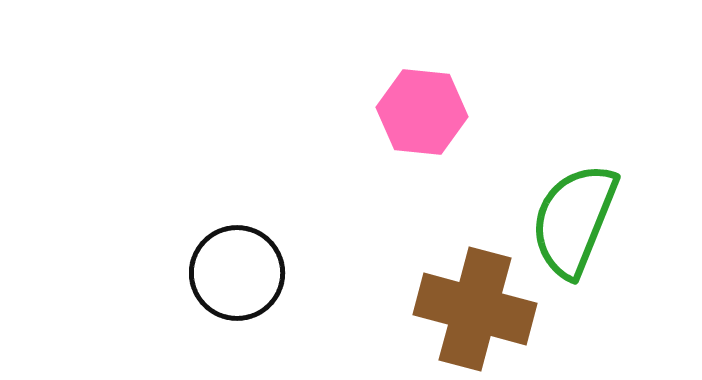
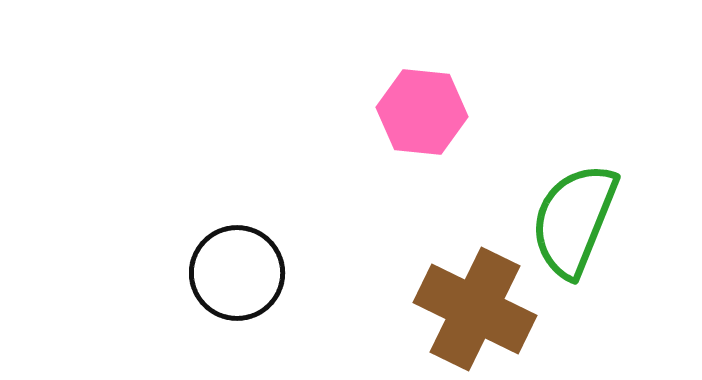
brown cross: rotated 11 degrees clockwise
